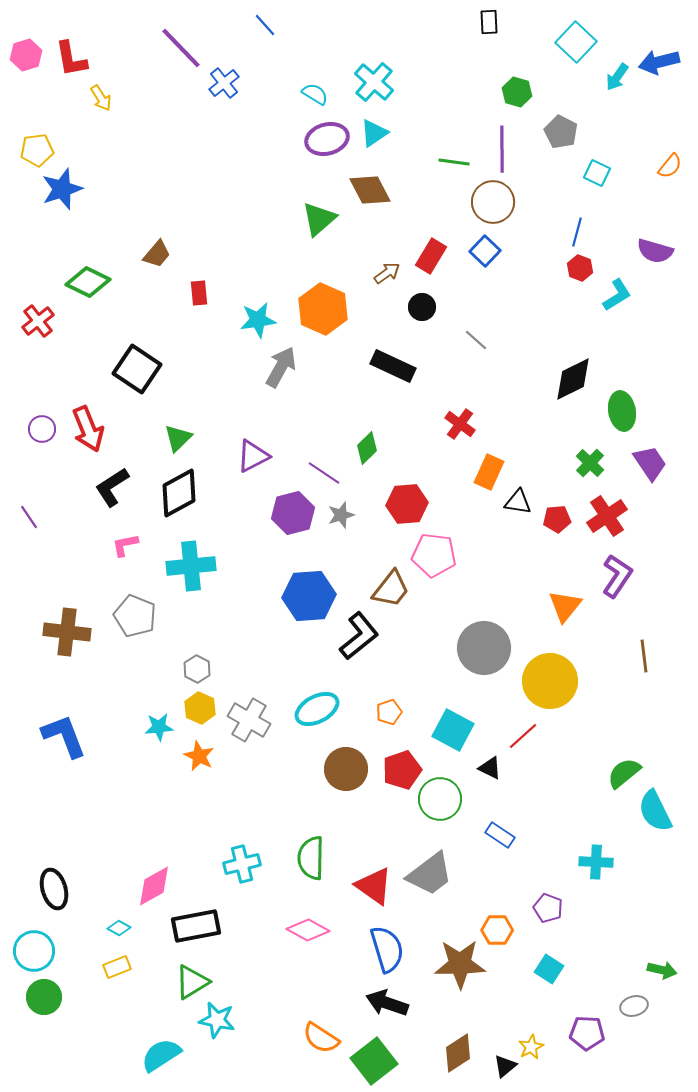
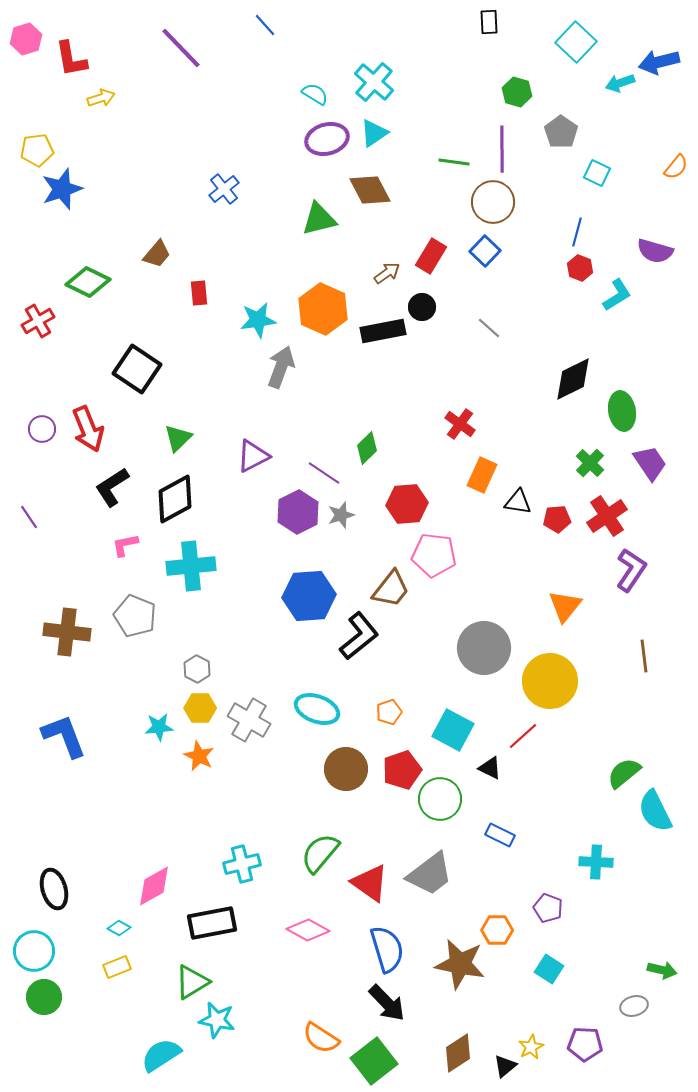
pink hexagon at (26, 55): moved 16 px up
cyan arrow at (617, 77): moved 3 px right, 6 px down; rotated 36 degrees clockwise
blue cross at (224, 83): moved 106 px down
yellow arrow at (101, 98): rotated 76 degrees counterclockwise
gray pentagon at (561, 132): rotated 8 degrees clockwise
orange semicircle at (670, 166): moved 6 px right, 1 px down
green triangle at (319, 219): rotated 27 degrees clockwise
red cross at (38, 321): rotated 8 degrees clockwise
gray line at (476, 340): moved 13 px right, 12 px up
black rectangle at (393, 366): moved 10 px left, 35 px up; rotated 36 degrees counterclockwise
gray arrow at (281, 367): rotated 9 degrees counterclockwise
orange rectangle at (489, 472): moved 7 px left, 3 px down
black diamond at (179, 493): moved 4 px left, 6 px down
purple hexagon at (293, 513): moved 5 px right, 1 px up; rotated 12 degrees counterclockwise
purple L-shape at (617, 576): moved 14 px right, 6 px up
yellow hexagon at (200, 708): rotated 24 degrees counterclockwise
cyan ellipse at (317, 709): rotated 48 degrees clockwise
blue rectangle at (500, 835): rotated 8 degrees counterclockwise
green semicircle at (311, 858): moved 9 px right, 5 px up; rotated 39 degrees clockwise
red triangle at (374, 886): moved 4 px left, 3 px up
black rectangle at (196, 926): moved 16 px right, 3 px up
brown star at (460, 964): rotated 12 degrees clockwise
black arrow at (387, 1003): rotated 153 degrees counterclockwise
purple pentagon at (587, 1033): moved 2 px left, 11 px down
